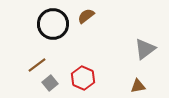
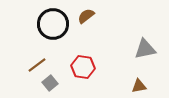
gray triangle: rotated 25 degrees clockwise
red hexagon: moved 11 px up; rotated 15 degrees counterclockwise
brown triangle: moved 1 px right
